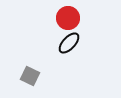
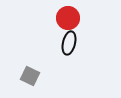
black ellipse: rotated 30 degrees counterclockwise
